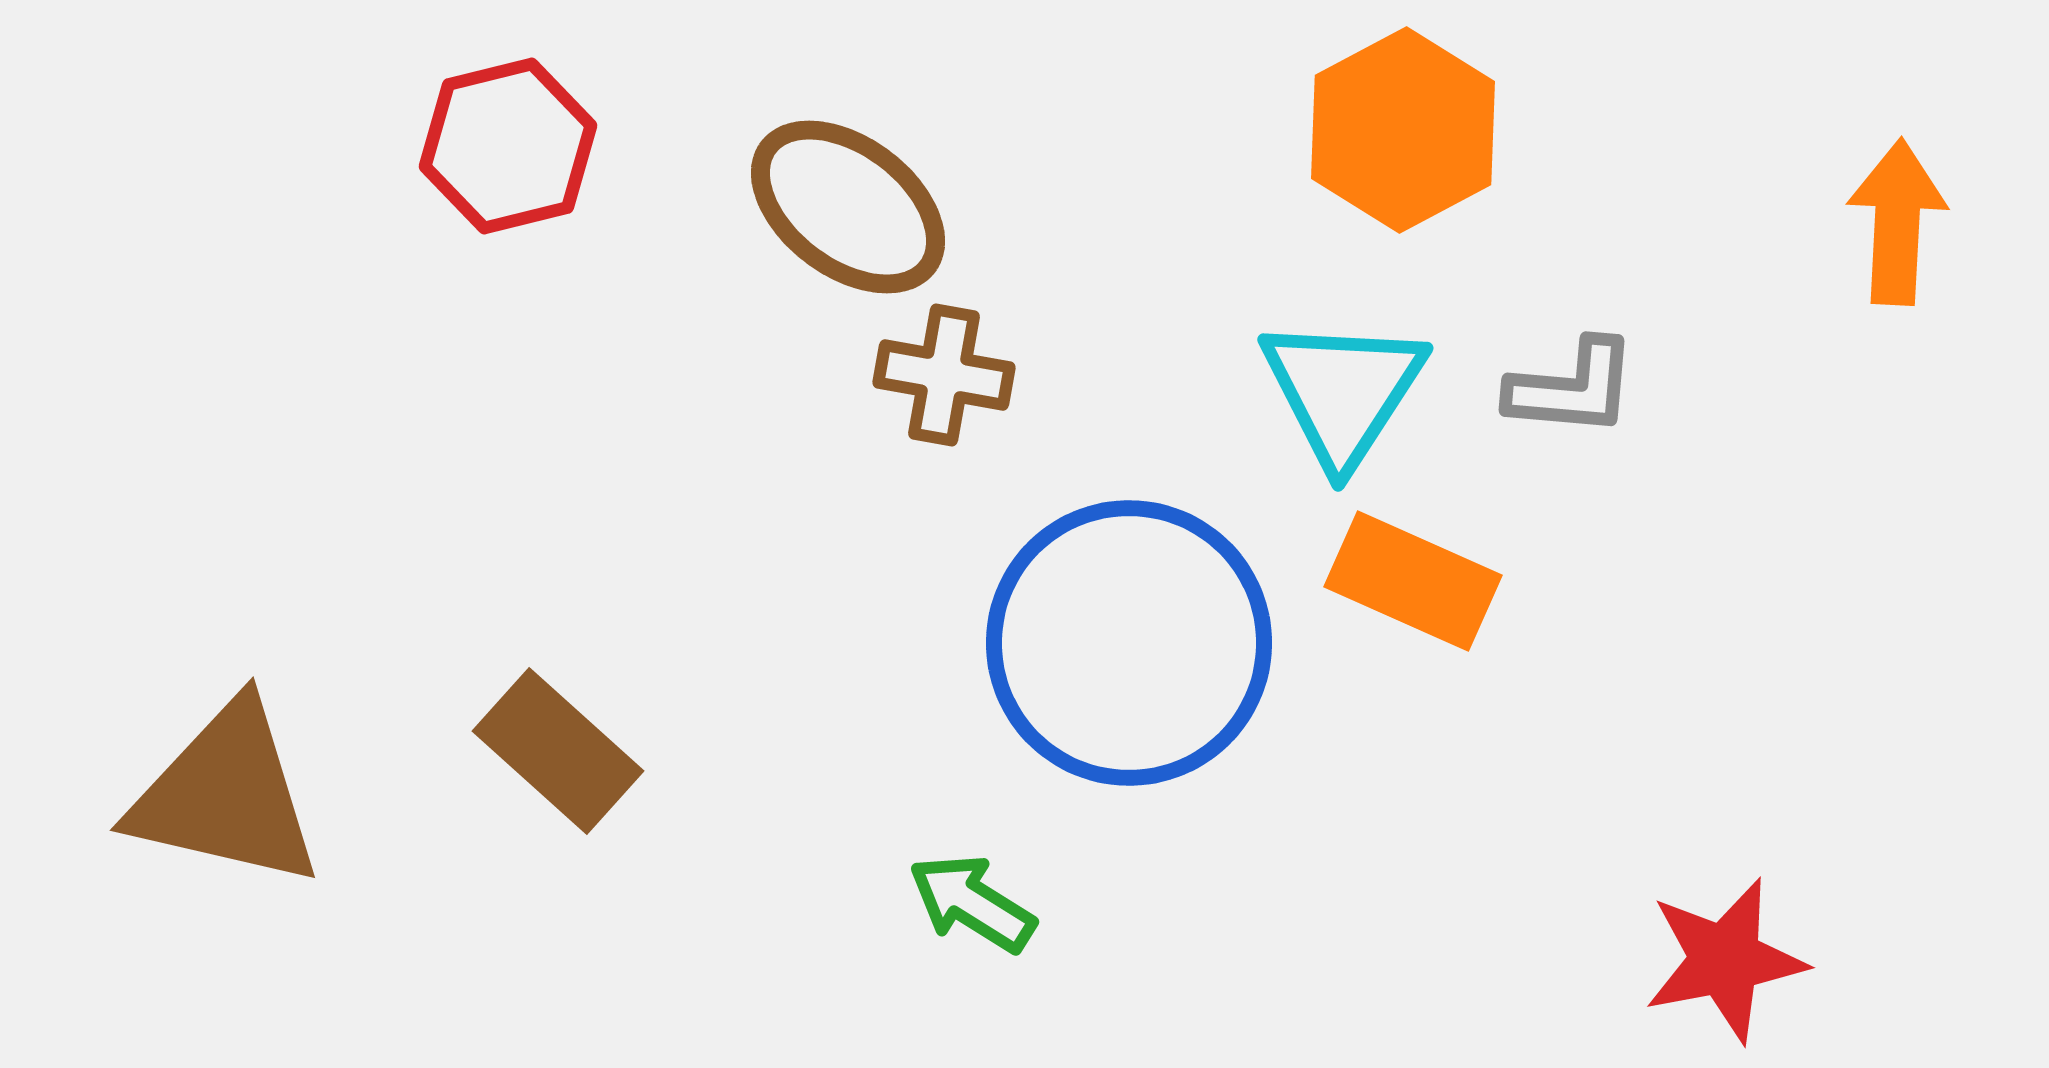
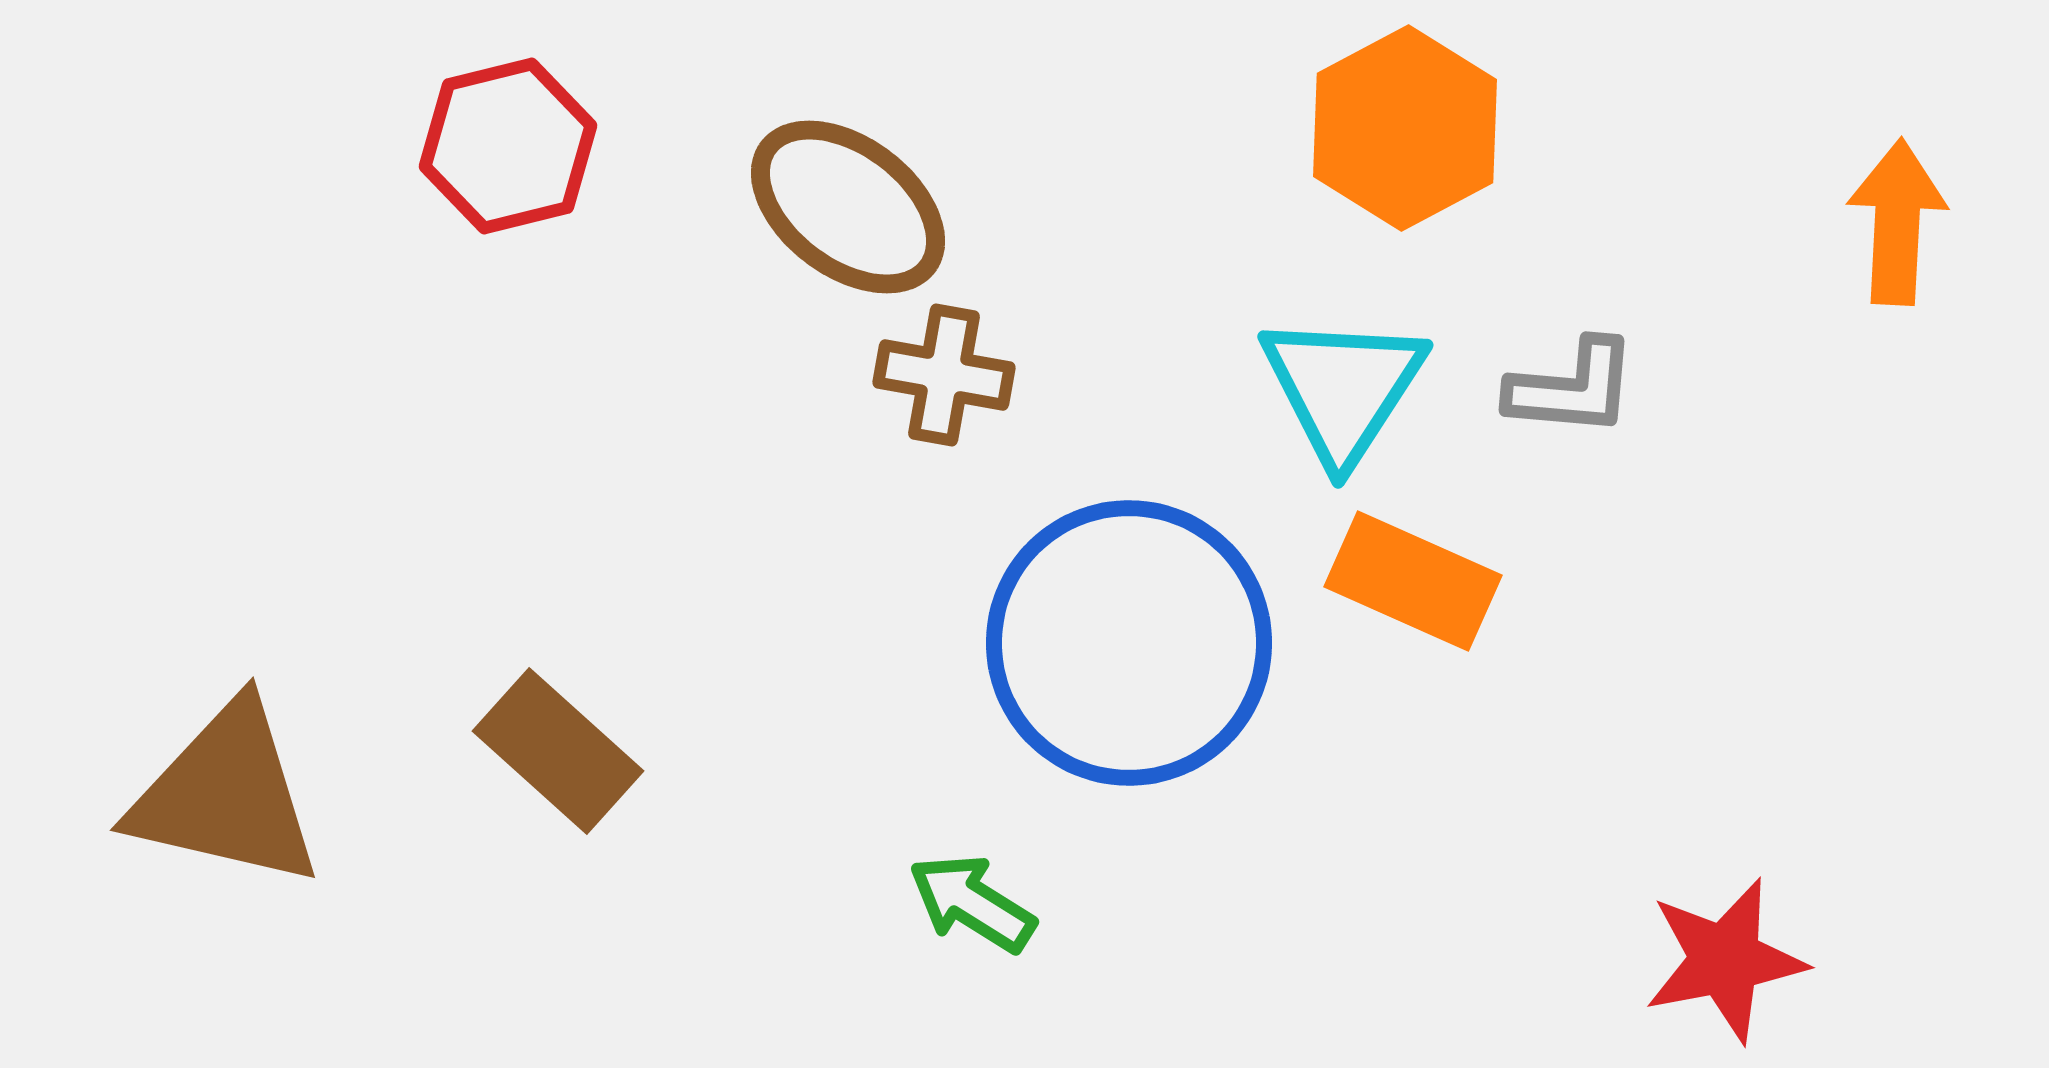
orange hexagon: moved 2 px right, 2 px up
cyan triangle: moved 3 px up
